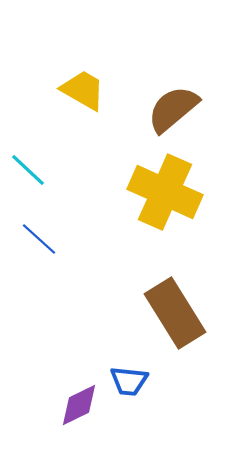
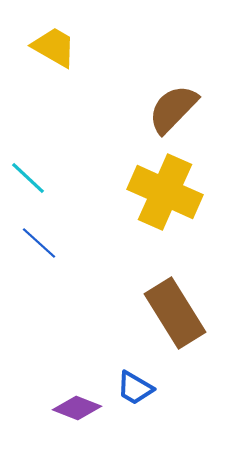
yellow trapezoid: moved 29 px left, 43 px up
brown semicircle: rotated 6 degrees counterclockwise
cyan line: moved 8 px down
blue line: moved 4 px down
blue trapezoid: moved 6 px right, 7 px down; rotated 24 degrees clockwise
purple diamond: moved 2 px left, 3 px down; rotated 48 degrees clockwise
